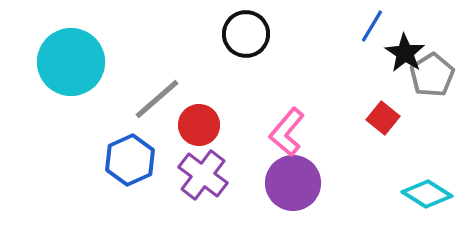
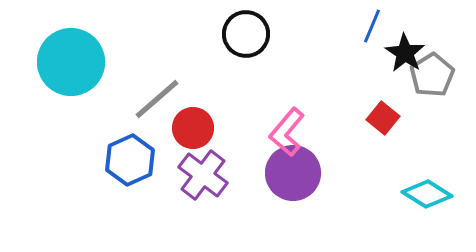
blue line: rotated 8 degrees counterclockwise
red circle: moved 6 px left, 3 px down
purple circle: moved 10 px up
